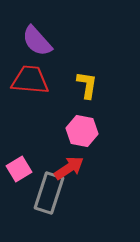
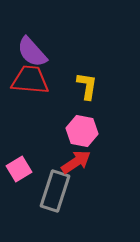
purple semicircle: moved 5 px left, 11 px down
yellow L-shape: moved 1 px down
red arrow: moved 7 px right, 6 px up
gray rectangle: moved 6 px right, 2 px up
